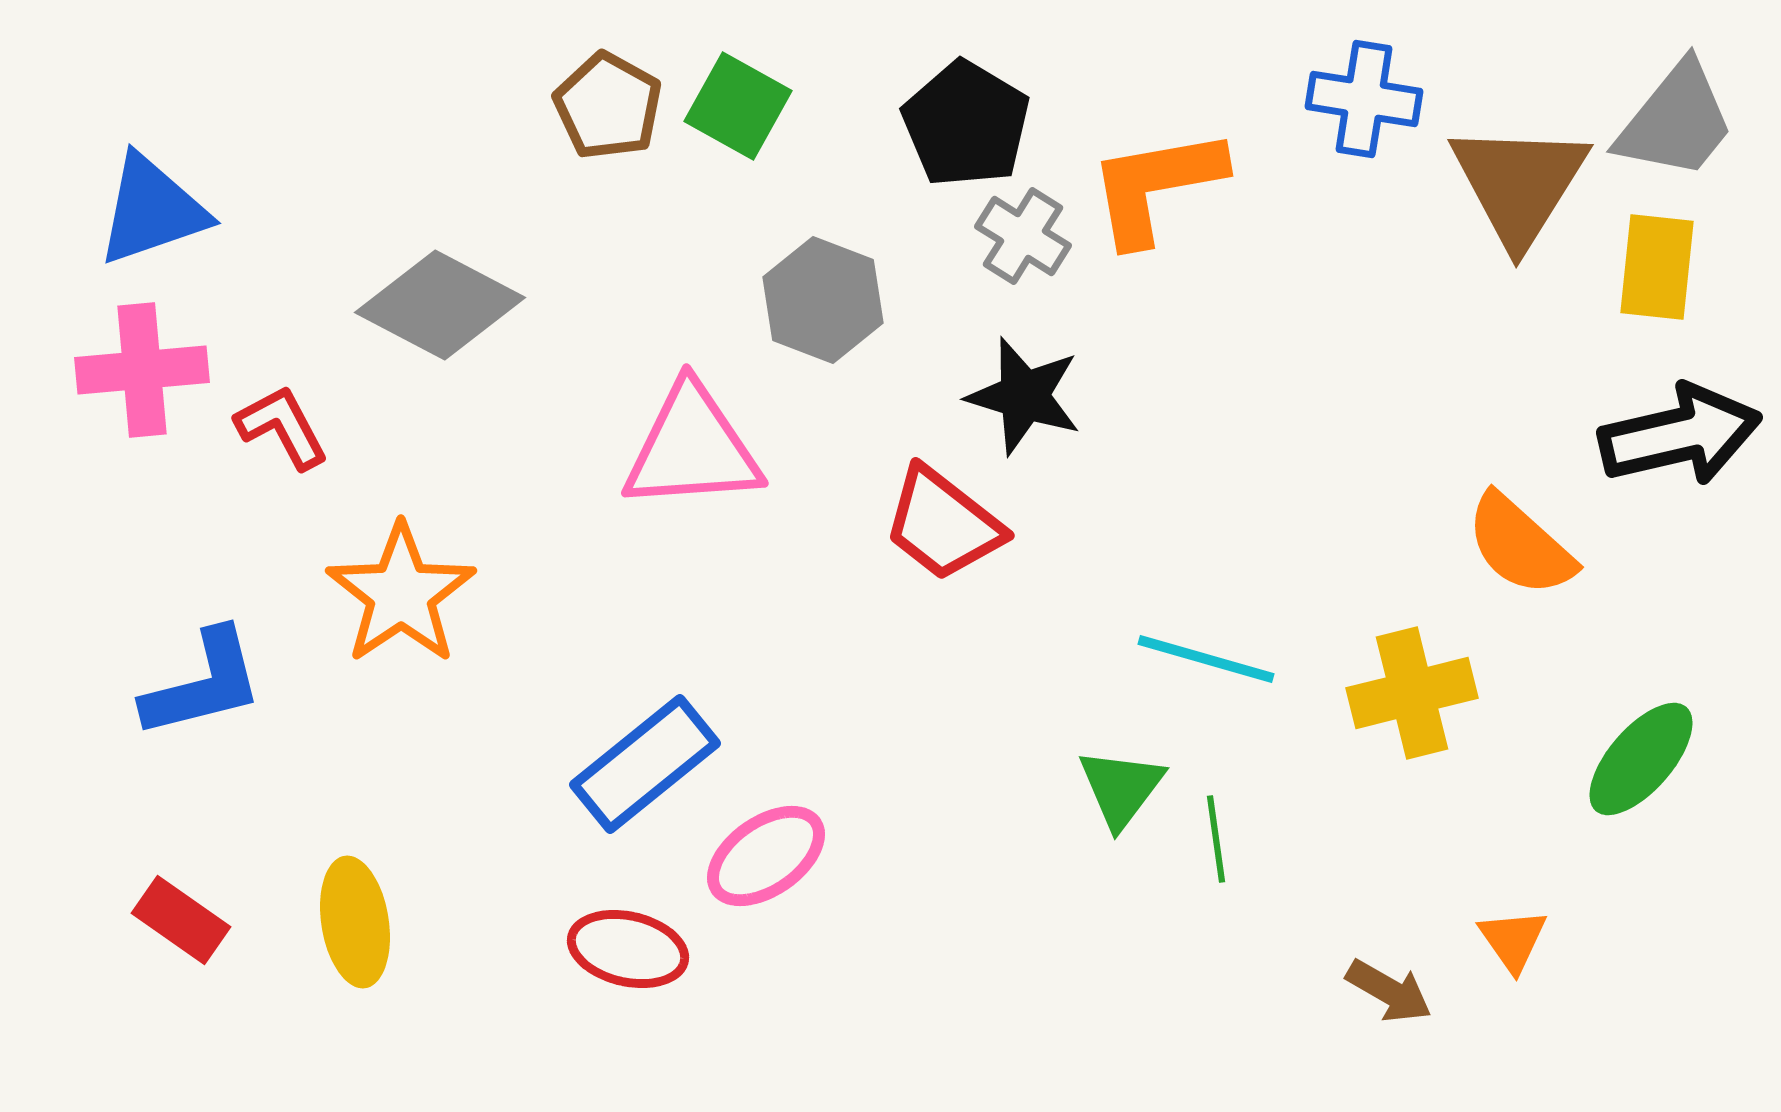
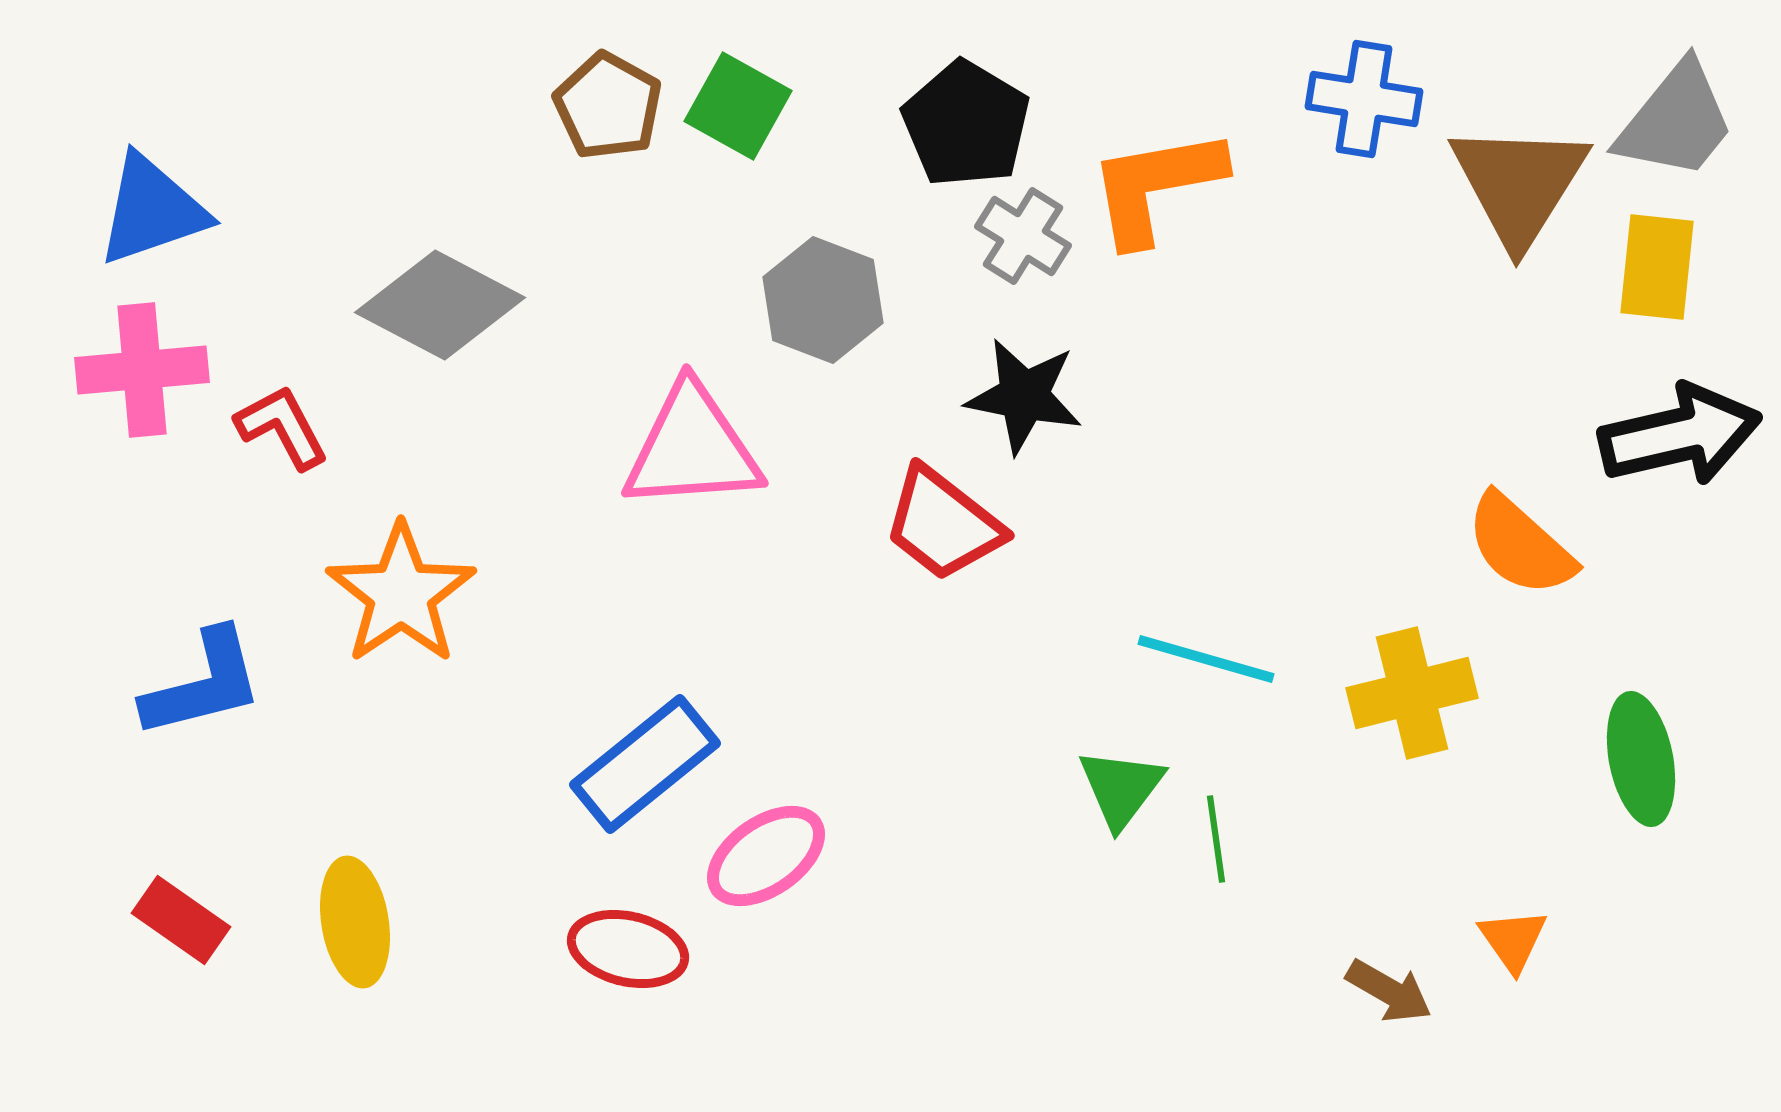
black star: rotated 6 degrees counterclockwise
green ellipse: rotated 52 degrees counterclockwise
